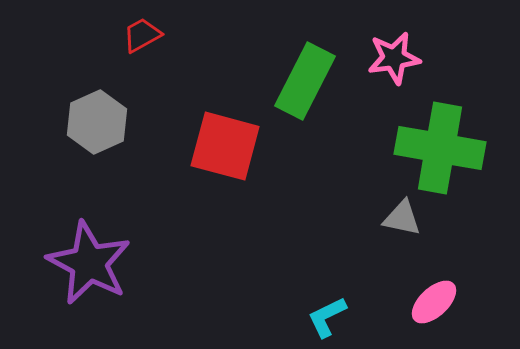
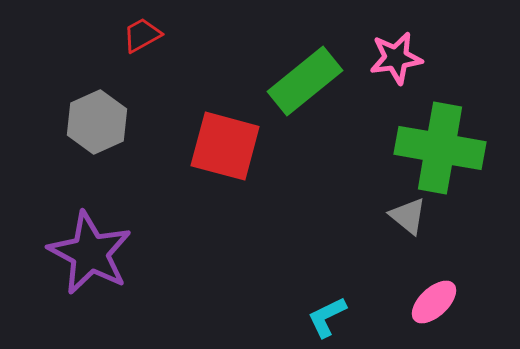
pink star: moved 2 px right
green rectangle: rotated 24 degrees clockwise
gray triangle: moved 6 px right, 2 px up; rotated 27 degrees clockwise
purple star: moved 1 px right, 10 px up
